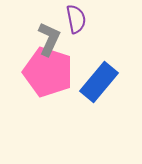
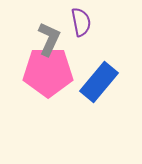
purple semicircle: moved 5 px right, 3 px down
pink pentagon: rotated 18 degrees counterclockwise
